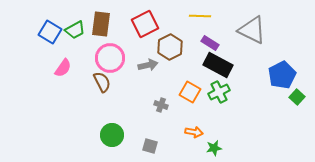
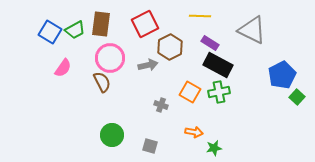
green cross: rotated 15 degrees clockwise
